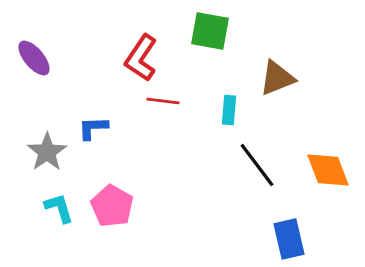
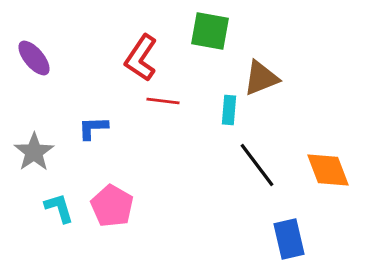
brown triangle: moved 16 px left
gray star: moved 13 px left
